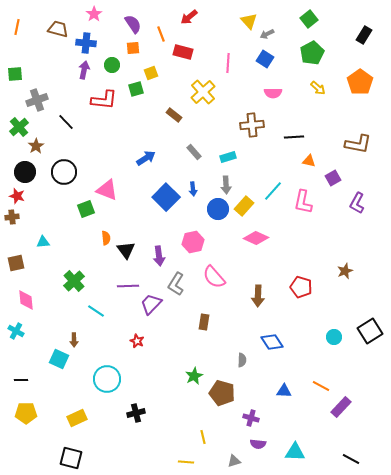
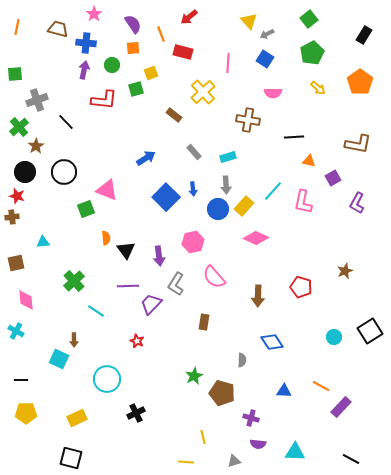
brown cross at (252, 125): moved 4 px left, 5 px up; rotated 15 degrees clockwise
black cross at (136, 413): rotated 12 degrees counterclockwise
